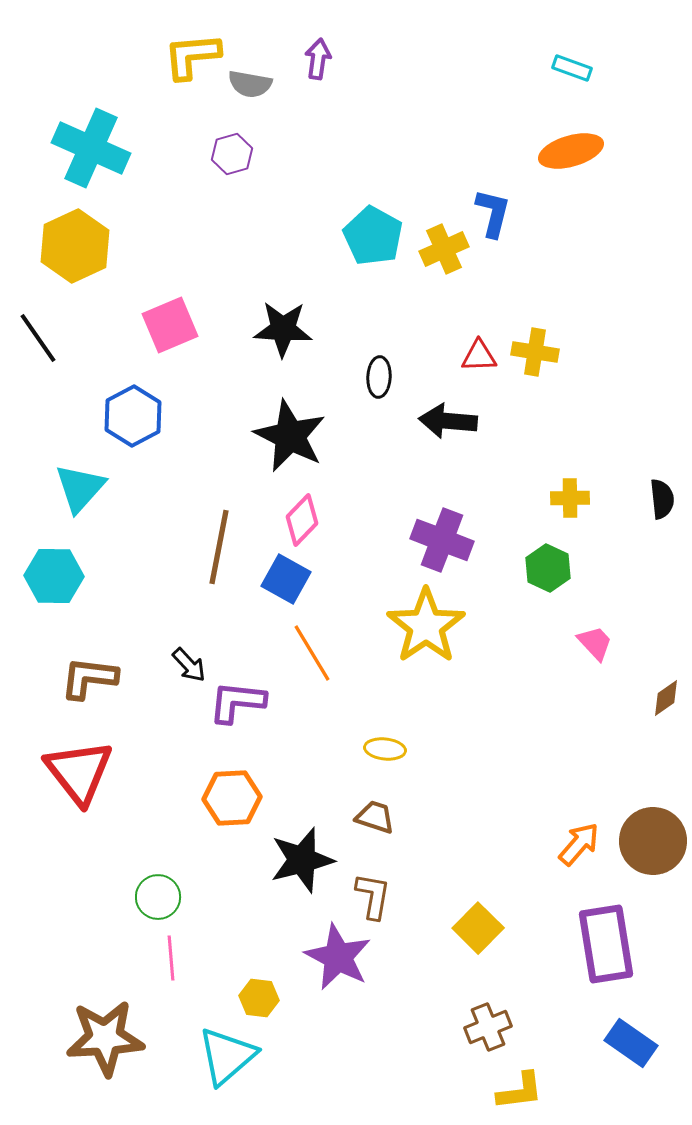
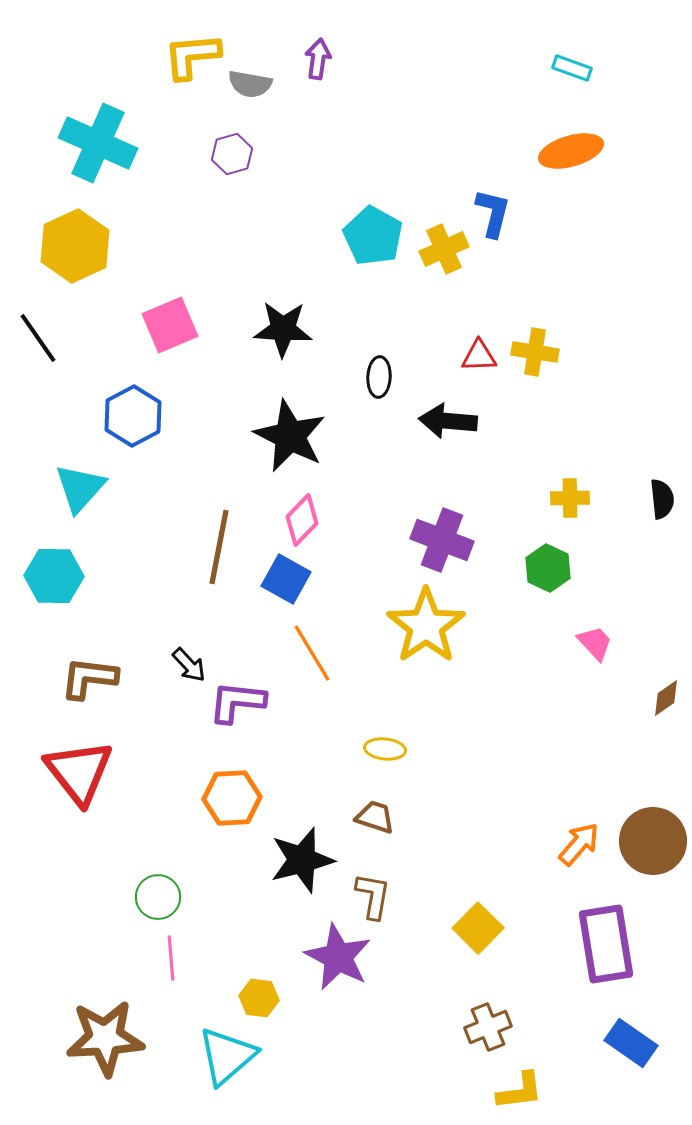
cyan cross at (91, 148): moved 7 px right, 5 px up
